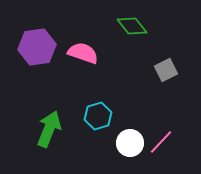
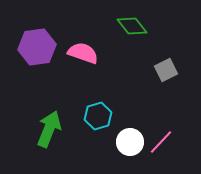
white circle: moved 1 px up
